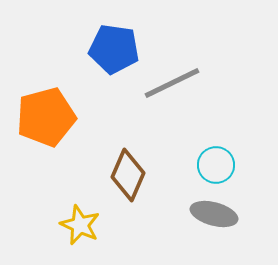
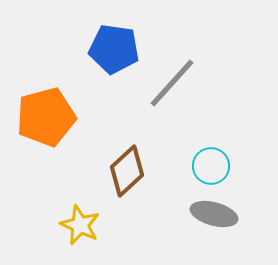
gray line: rotated 22 degrees counterclockwise
cyan circle: moved 5 px left, 1 px down
brown diamond: moved 1 px left, 4 px up; rotated 24 degrees clockwise
